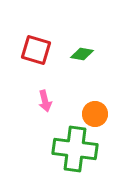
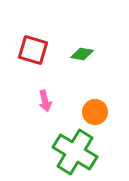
red square: moved 3 px left
orange circle: moved 2 px up
green cross: moved 3 px down; rotated 24 degrees clockwise
